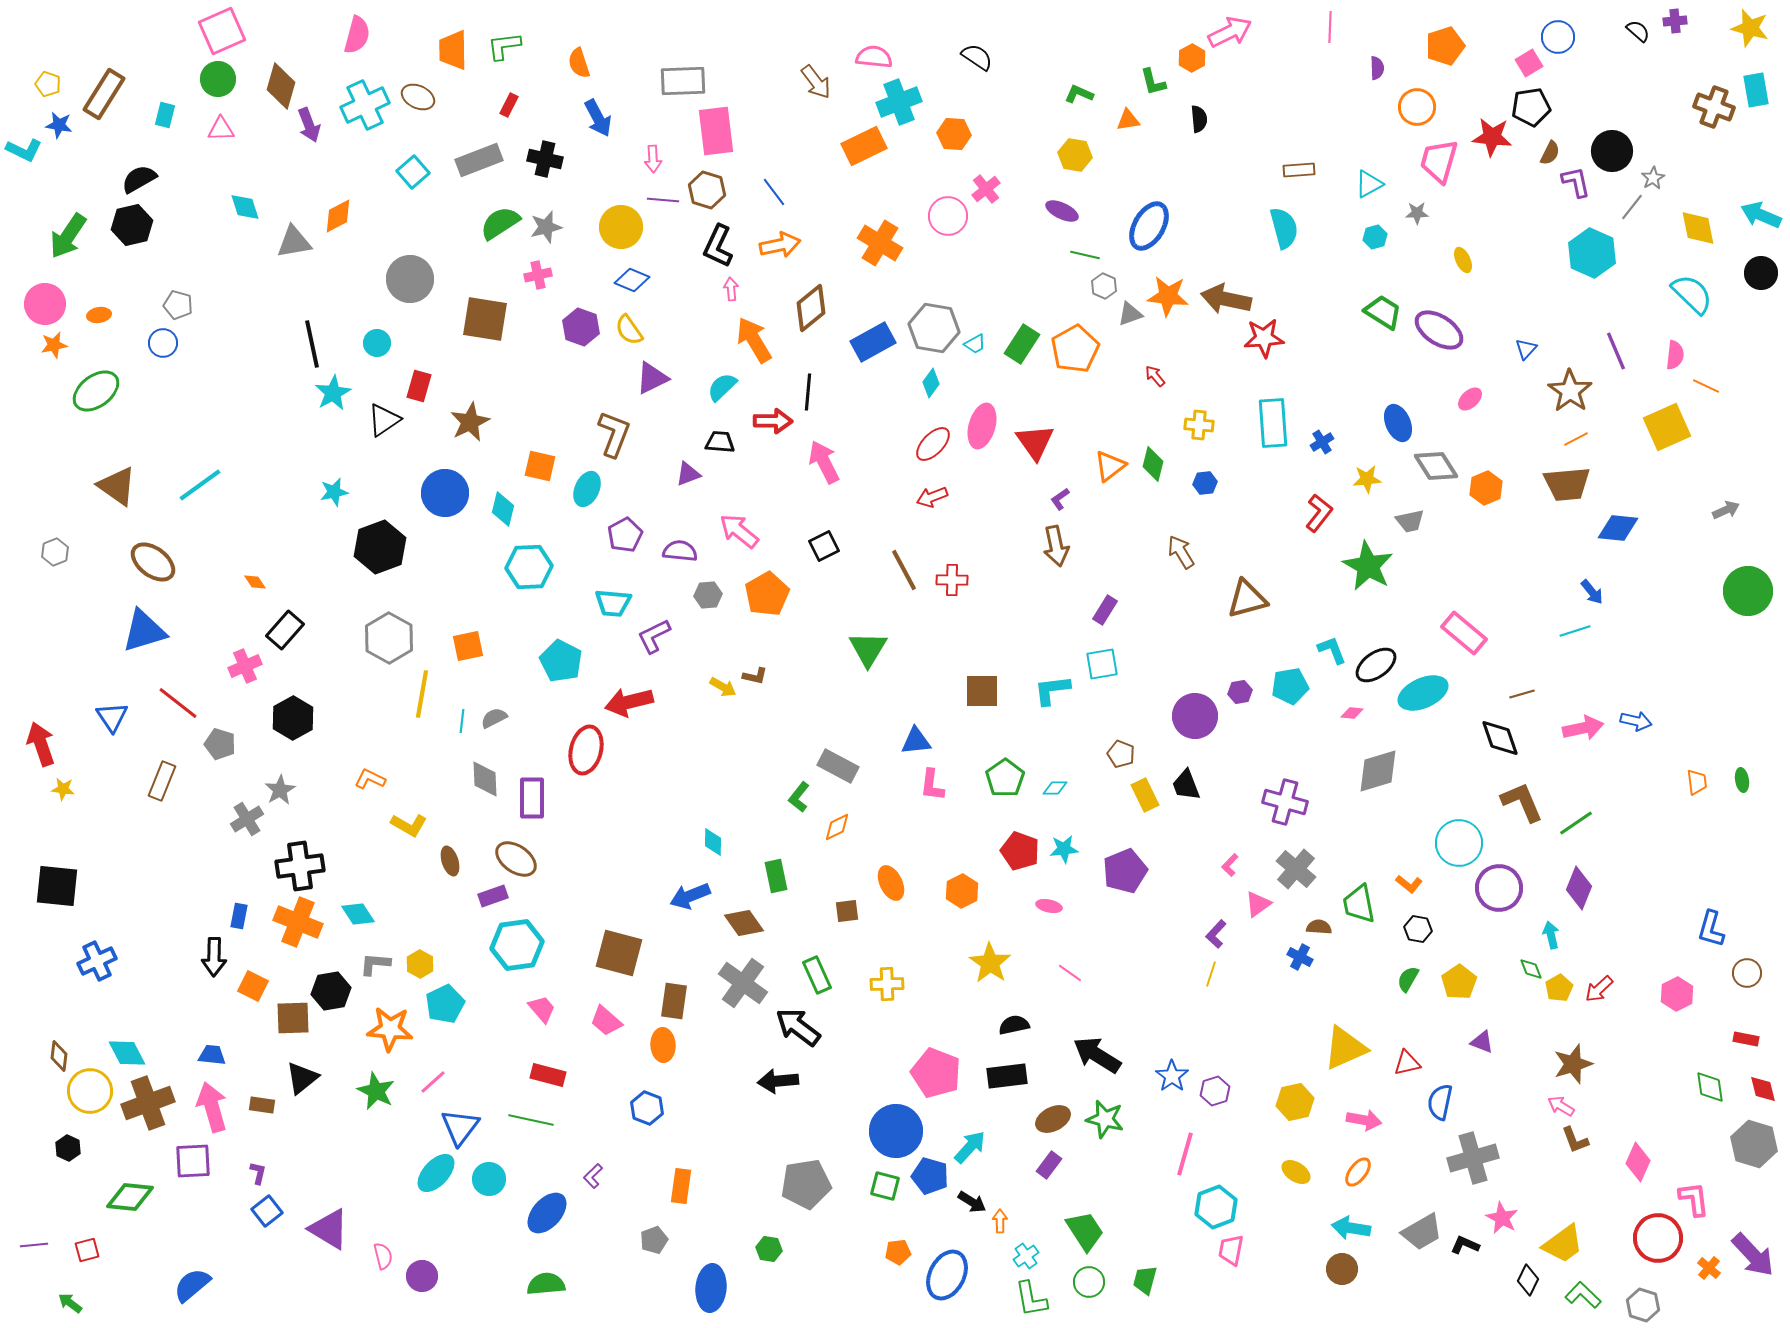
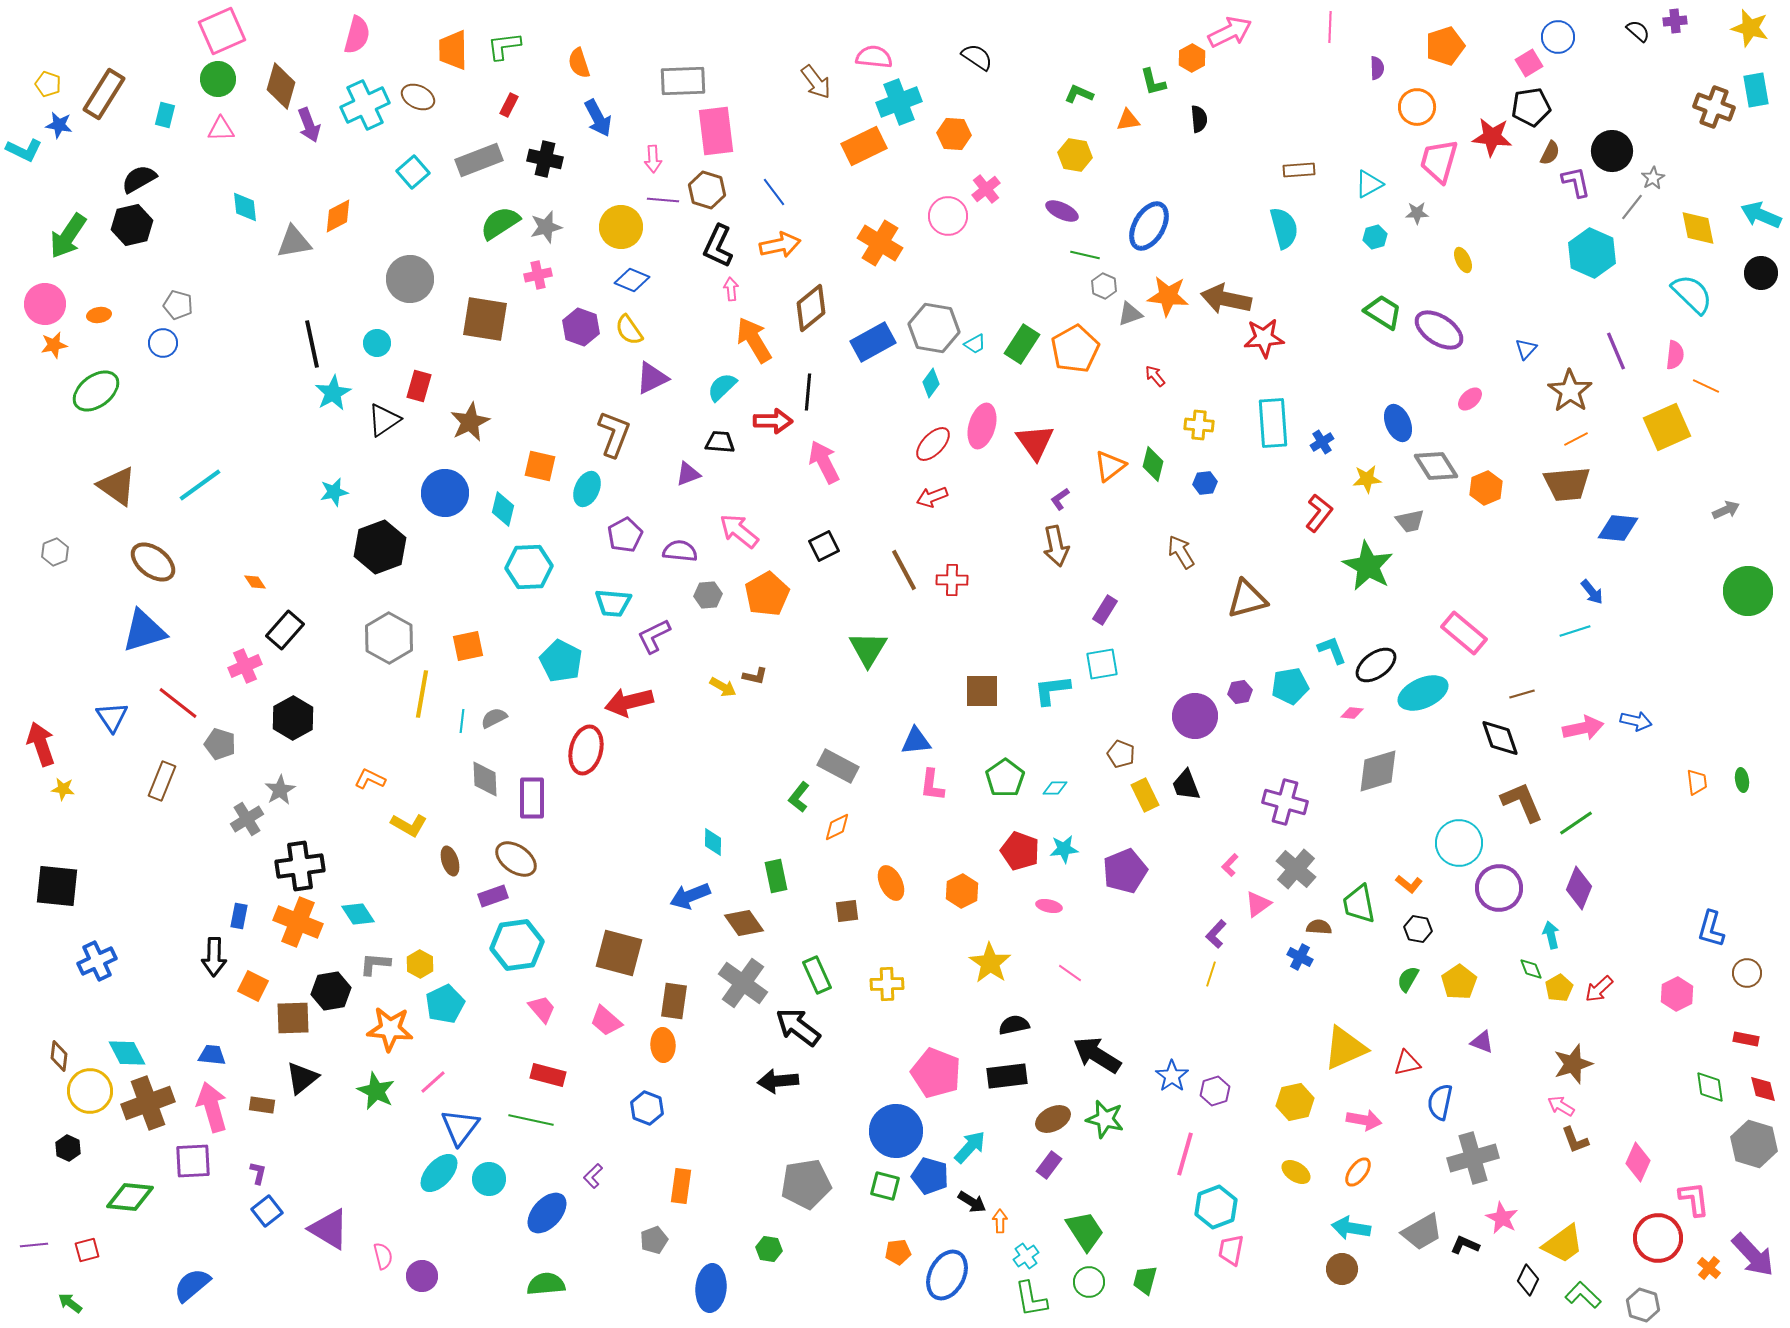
cyan diamond at (245, 207): rotated 12 degrees clockwise
cyan ellipse at (436, 1173): moved 3 px right
